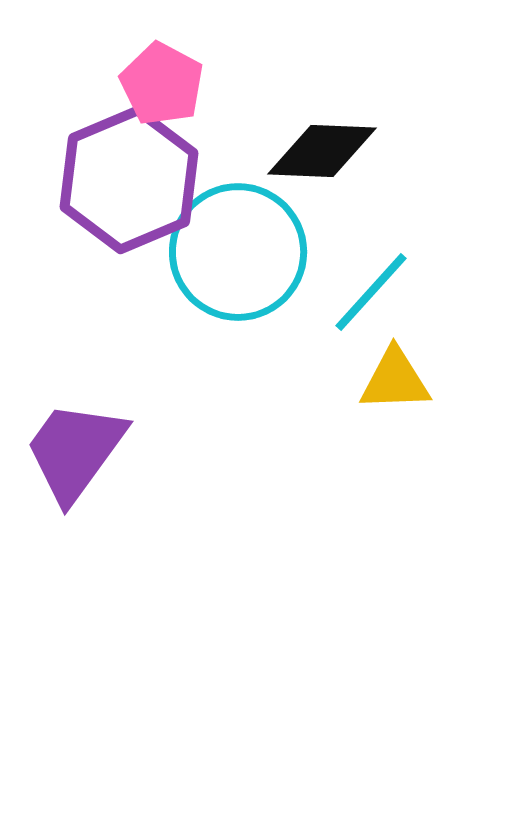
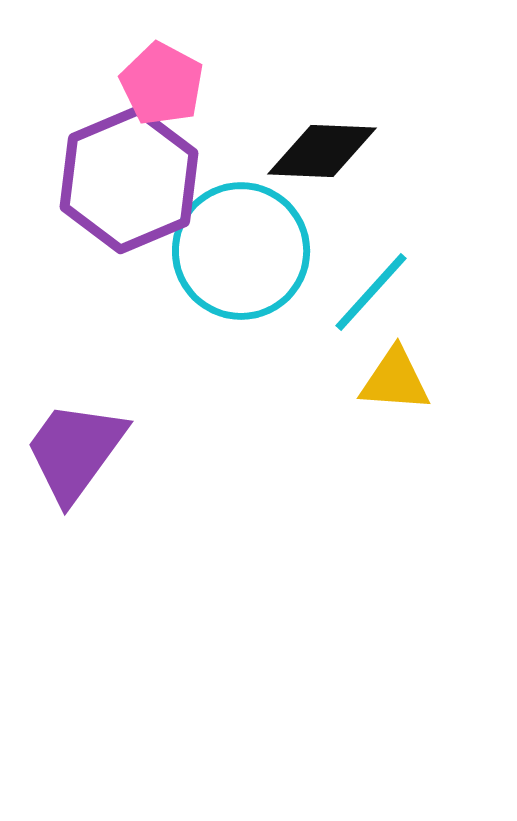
cyan circle: moved 3 px right, 1 px up
yellow triangle: rotated 6 degrees clockwise
